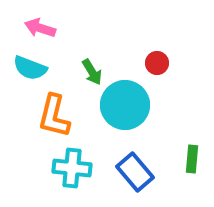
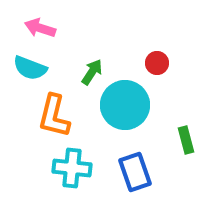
green arrow: rotated 116 degrees counterclockwise
green rectangle: moved 6 px left, 19 px up; rotated 20 degrees counterclockwise
blue rectangle: rotated 21 degrees clockwise
